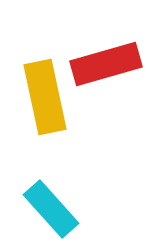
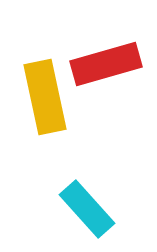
cyan rectangle: moved 36 px right
